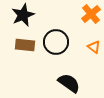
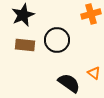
orange cross: rotated 24 degrees clockwise
black circle: moved 1 px right, 2 px up
orange triangle: moved 26 px down
